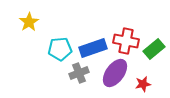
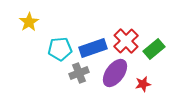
red cross: rotated 35 degrees clockwise
